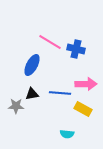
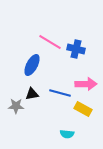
blue line: rotated 10 degrees clockwise
